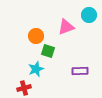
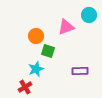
red cross: moved 1 px right, 1 px up; rotated 16 degrees counterclockwise
